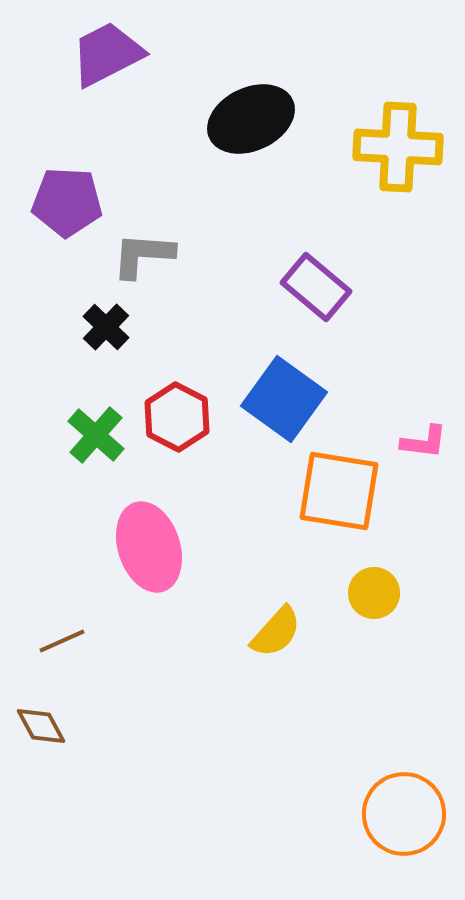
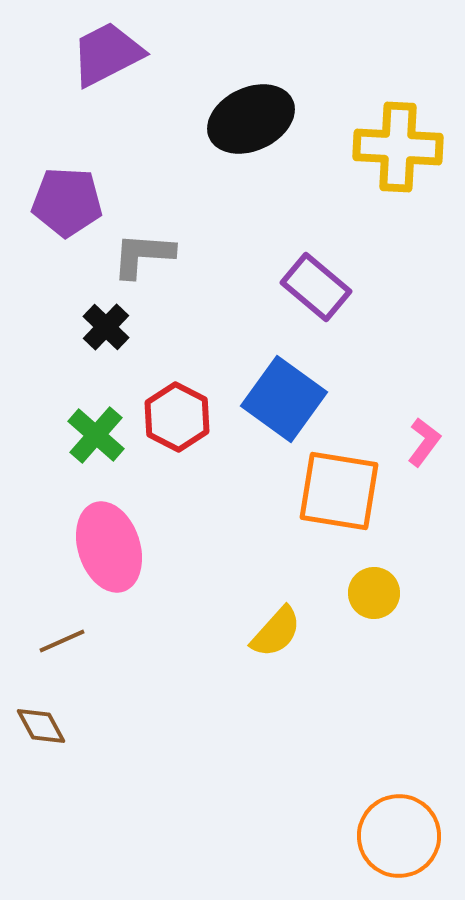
pink L-shape: rotated 60 degrees counterclockwise
pink ellipse: moved 40 px left
orange circle: moved 5 px left, 22 px down
